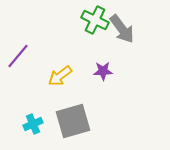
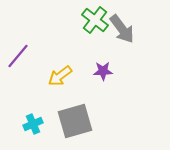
green cross: rotated 12 degrees clockwise
gray square: moved 2 px right
